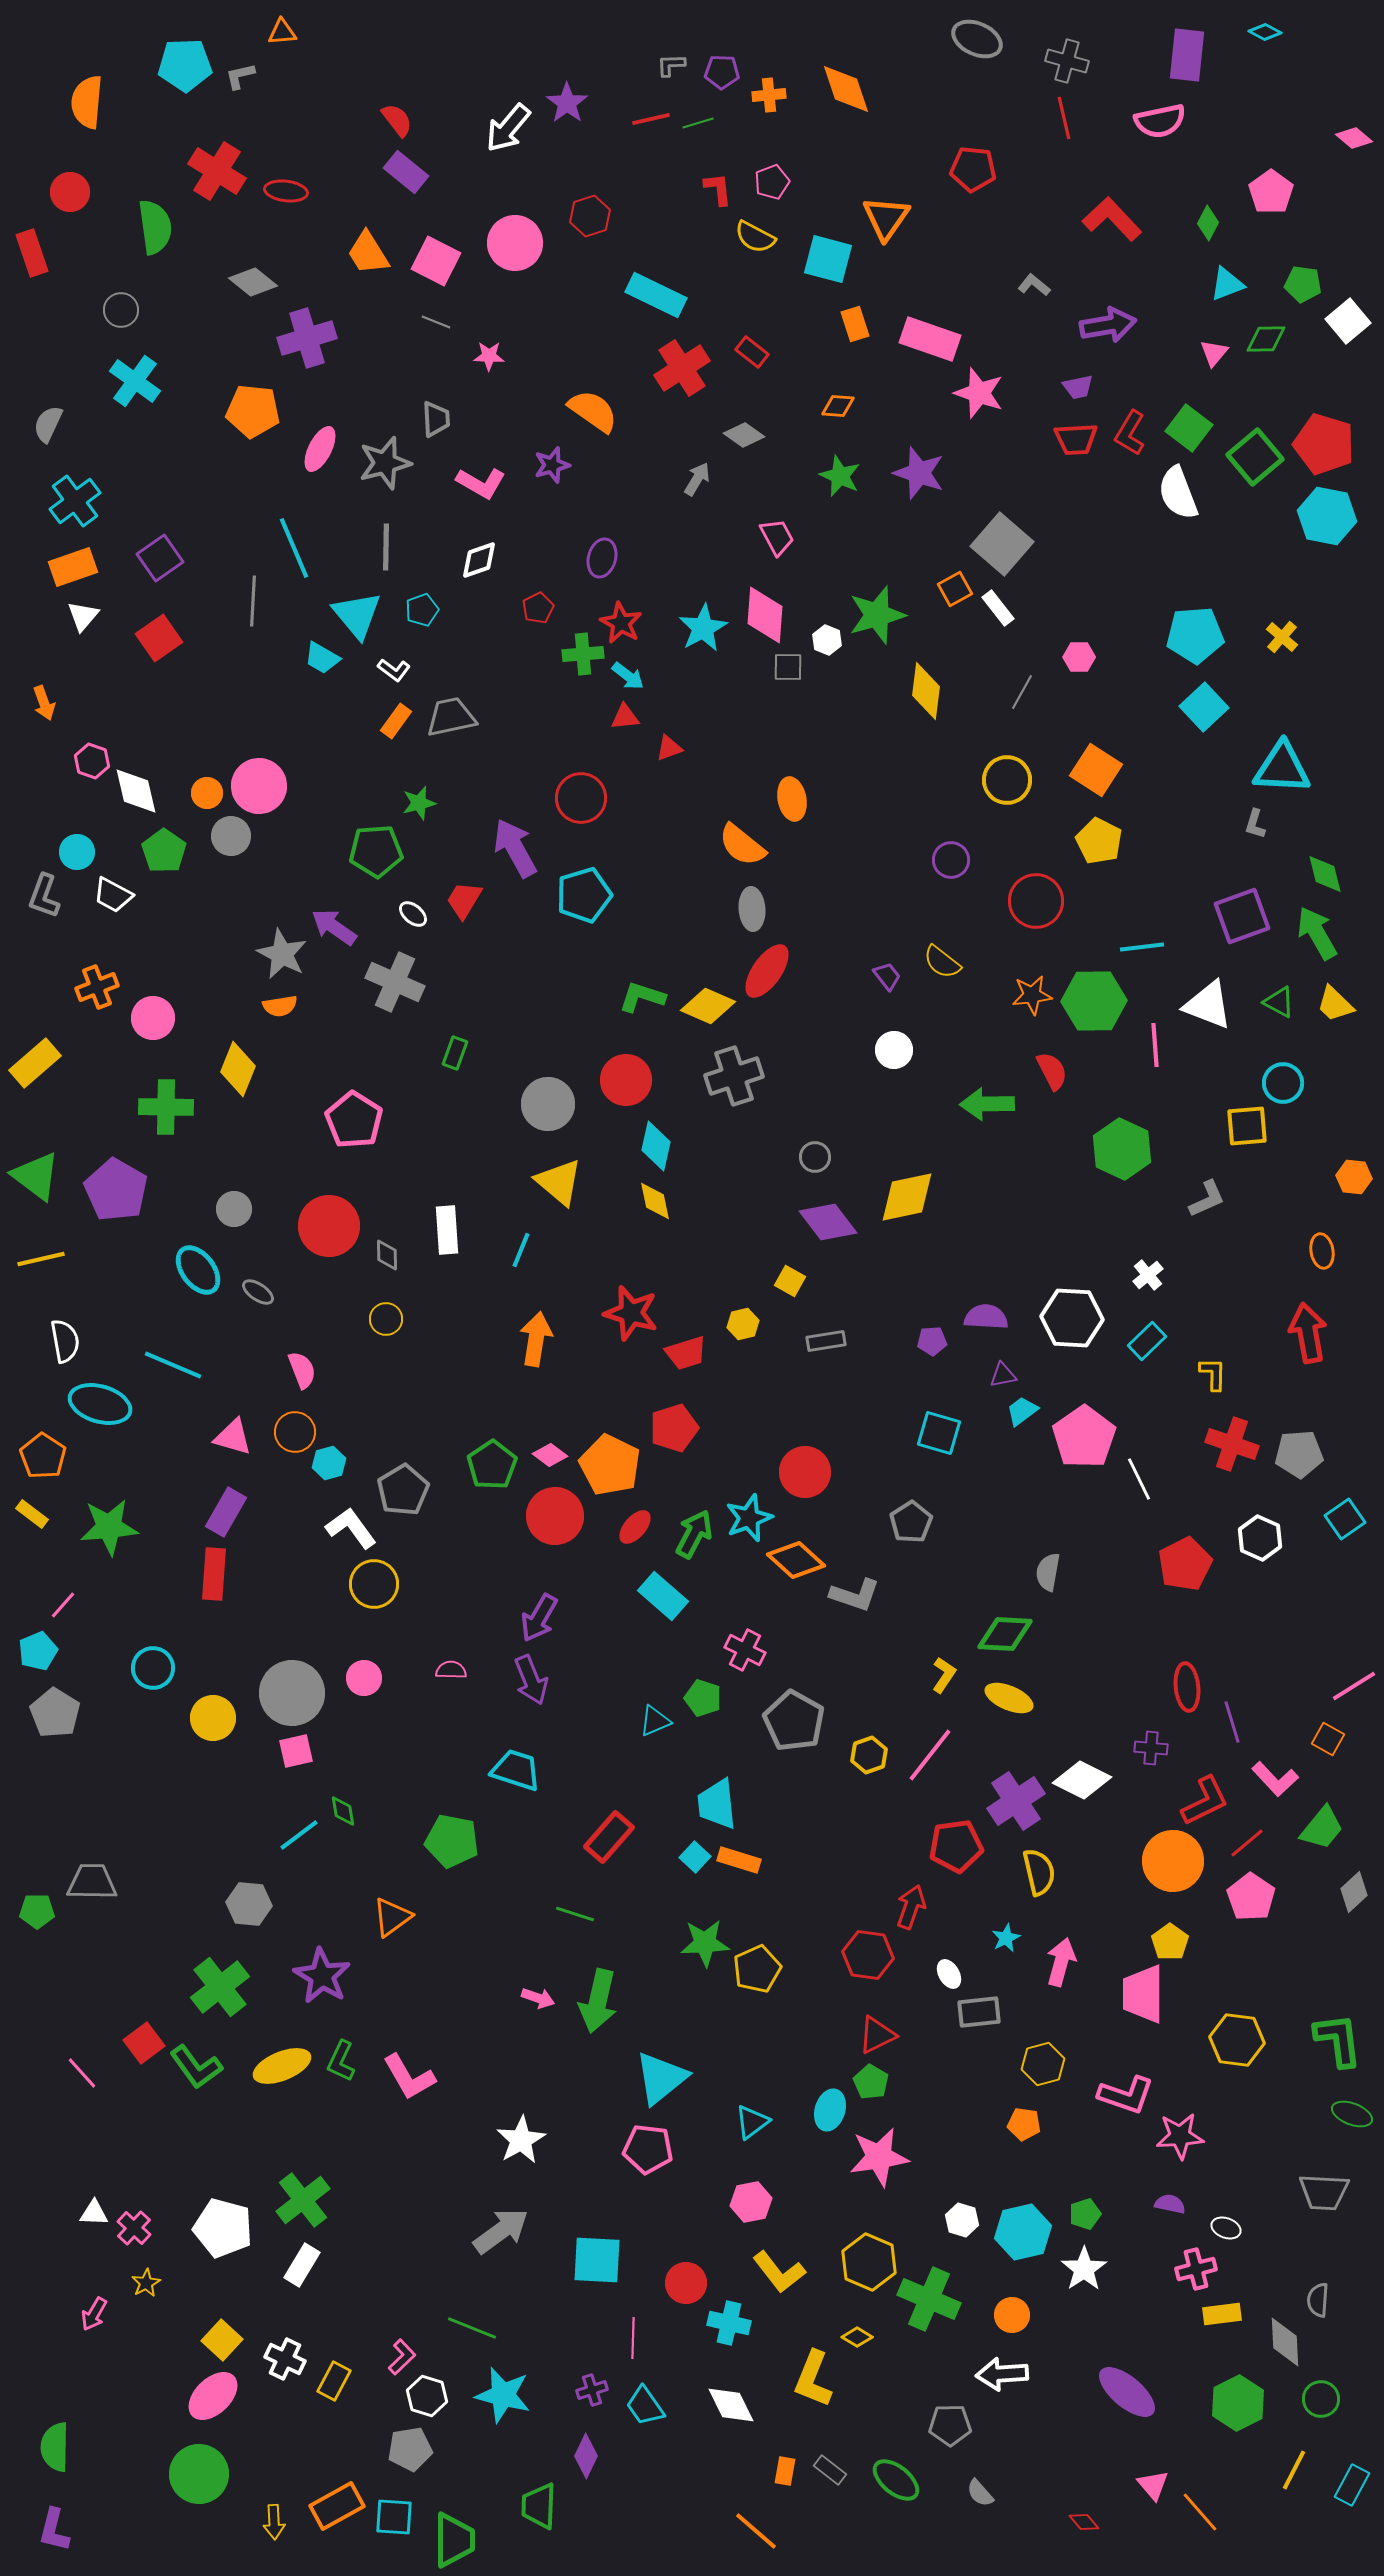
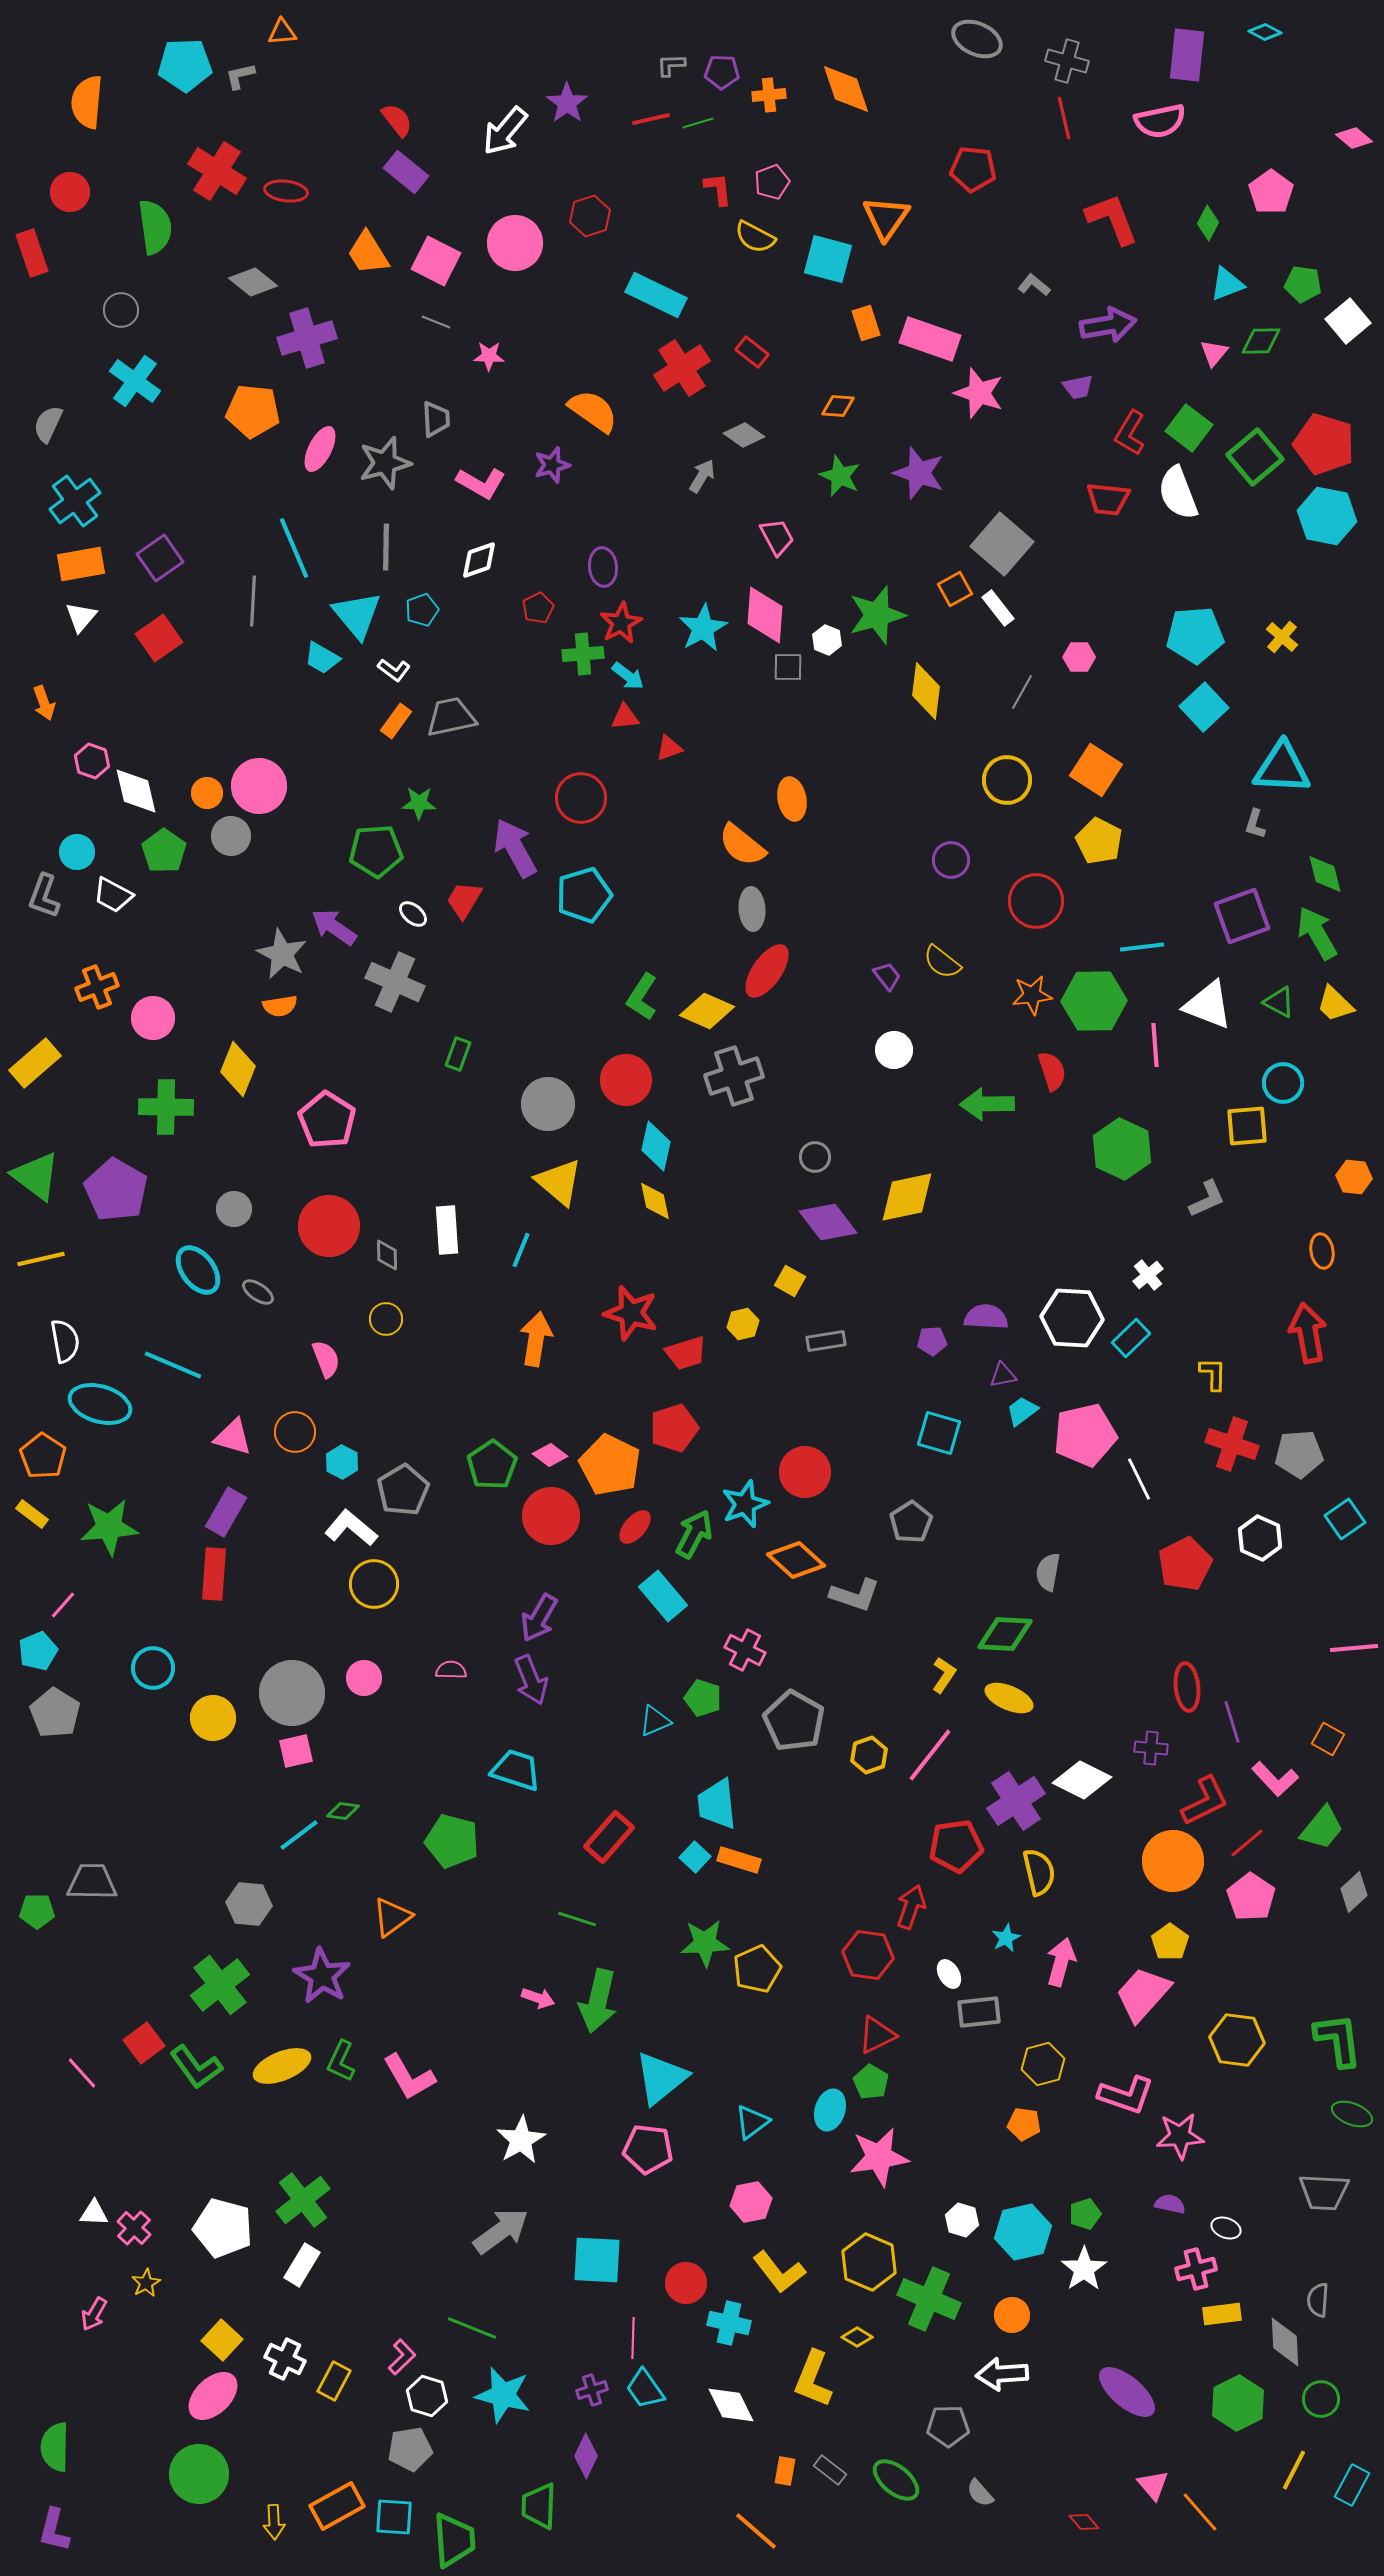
white arrow at (508, 128): moved 3 px left, 3 px down
red L-shape at (1112, 219): rotated 22 degrees clockwise
orange rectangle at (855, 324): moved 11 px right, 1 px up
green diamond at (1266, 339): moved 5 px left, 2 px down
red trapezoid at (1076, 439): moved 32 px right, 60 px down; rotated 9 degrees clockwise
gray arrow at (697, 479): moved 5 px right, 3 px up
purple ellipse at (602, 558): moved 1 px right, 9 px down; rotated 21 degrees counterclockwise
orange rectangle at (73, 567): moved 8 px right, 3 px up; rotated 9 degrees clockwise
white triangle at (83, 616): moved 2 px left, 1 px down
red star at (621, 623): rotated 15 degrees clockwise
green star at (419, 803): rotated 16 degrees clockwise
green L-shape at (642, 997): rotated 75 degrees counterclockwise
yellow diamond at (708, 1006): moved 1 px left, 5 px down
green rectangle at (455, 1053): moved 3 px right, 1 px down
red semicircle at (1052, 1071): rotated 9 degrees clockwise
pink pentagon at (354, 1120): moved 27 px left
cyan rectangle at (1147, 1341): moved 16 px left, 3 px up
pink semicircle at (302, 1370): moved 24 px right, 11 px up
pink pentagon at (1084, 1437): moved 1 px right, 2 px up; rotated 22 degrees clockwise
cyan hexagon at (329, 1463): moved 13 px right, 1 px up; rotated 16 degrees counterclockwise
red circle at (555, 1516): moved 4 px left
cyan star at (749, 1518): moved 4 px left, 14 px up
white L-shape at (351, 1528): rotated 14 degrees counterclockwise
cyan rectangle at (663, 1596): rotated 9 degrees clockwise
pink line at (1354, 1686): moved 38 px up; rotated 27 degrees clockwise
green diamond at (343, 1811): rotated 72 degrees counterclockwise
green pentagon at (452, 1841): rotated 4 degrees clockwise
green line at (575, 1914): moved 2 px right, 5 px down
green cross at (220, 1987): moved 2 px up
pink trapezoid at (1143, 1994): rotated 42 degrees clockwise
cyan trapezoid at (645, 2406): moved 17 px up
gray pentagon at (950, 2425): moved 2 px left, 1 px down
green trapezoid at (454, 2540): rotated 4 degrees counterclockwise
